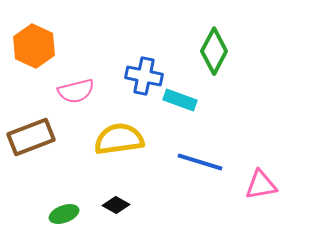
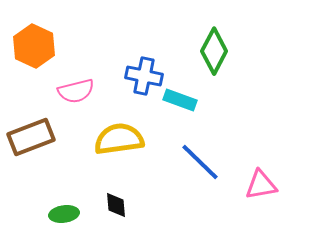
blue line: rotated 27 degrees clockwise
black diamond: rotated 56 degrees clockwise
green ellipse: rotated 12 degrees clockwise
